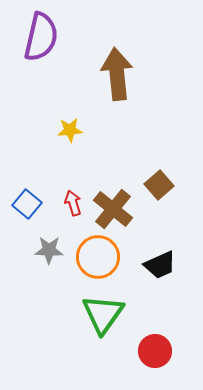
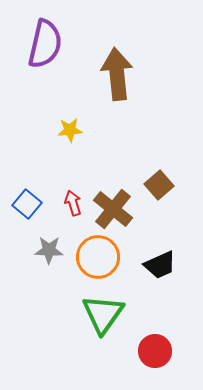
purple semicircle: moved 4 px right, 7 px down
